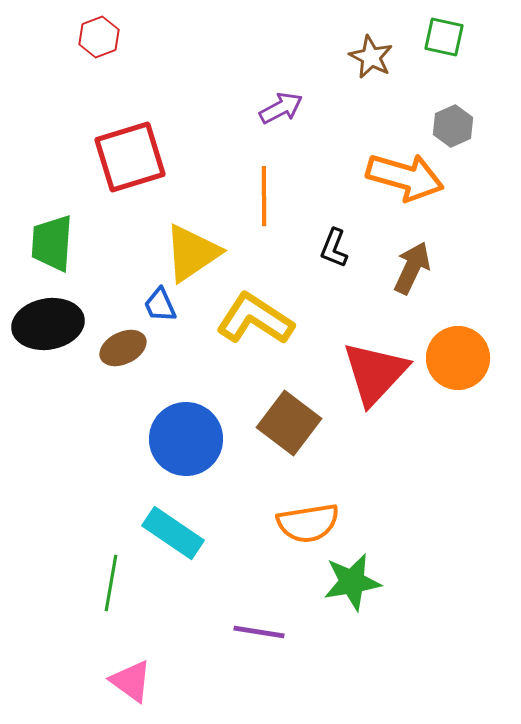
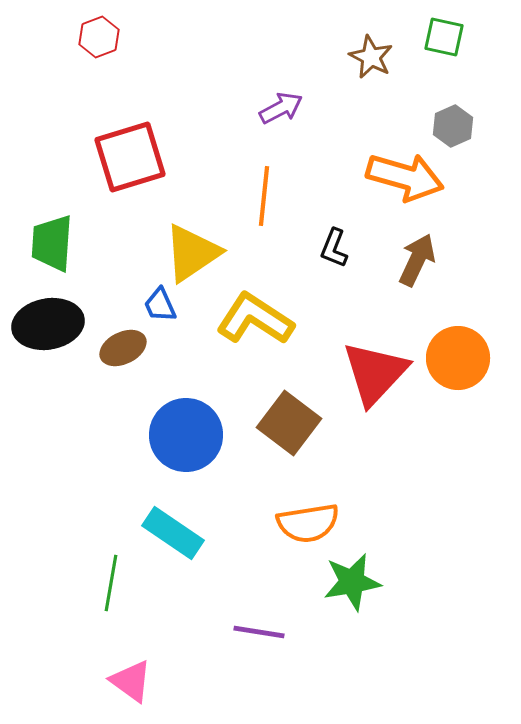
orange line: rotated 6 degrees clockwise
brown arrow: moved 5 px right, 8 px up
blue circle: moved 4 px up
